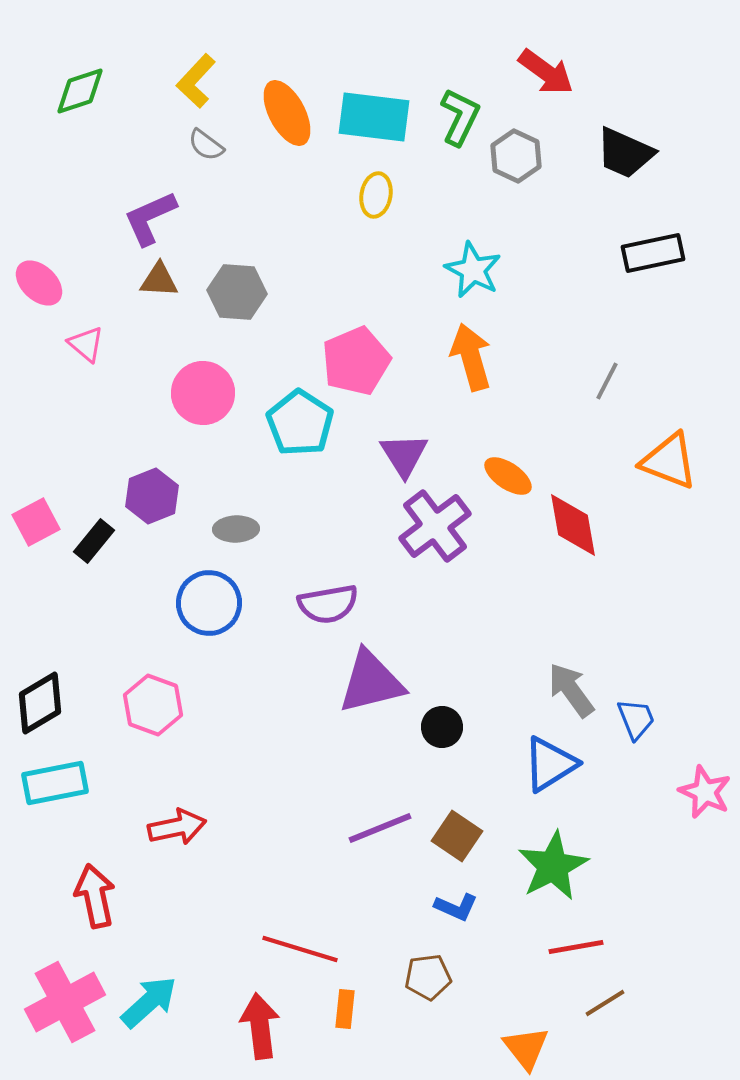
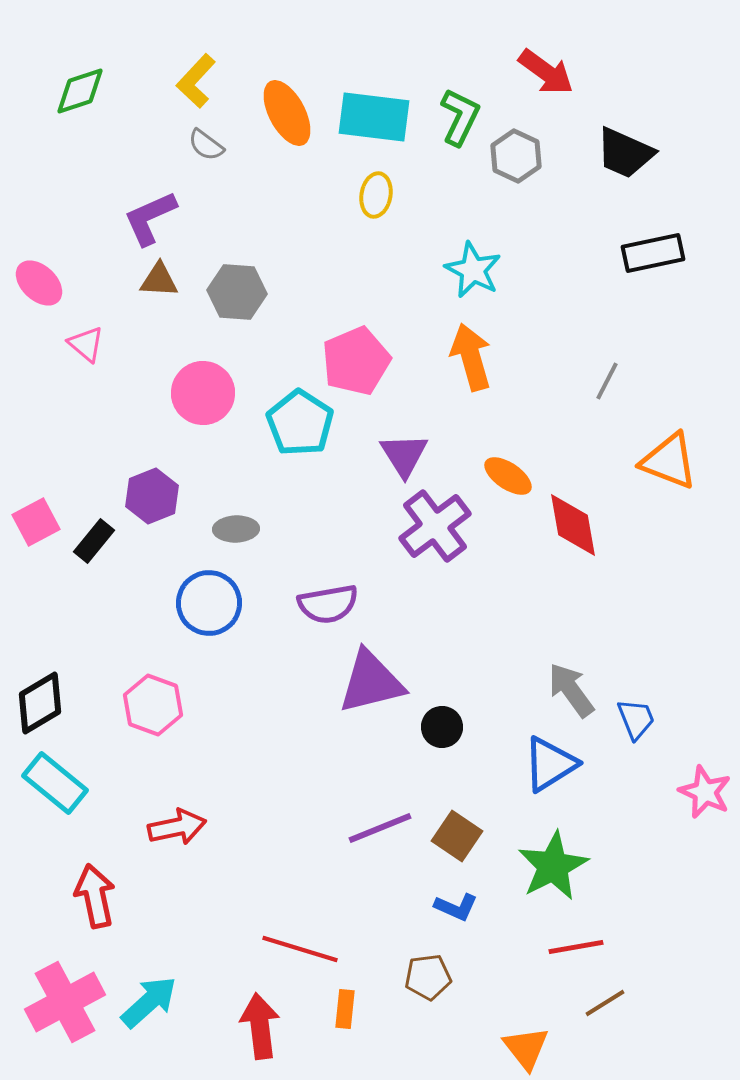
cyan rectangle at (55, 783): rotated 50 degrees clockwise
